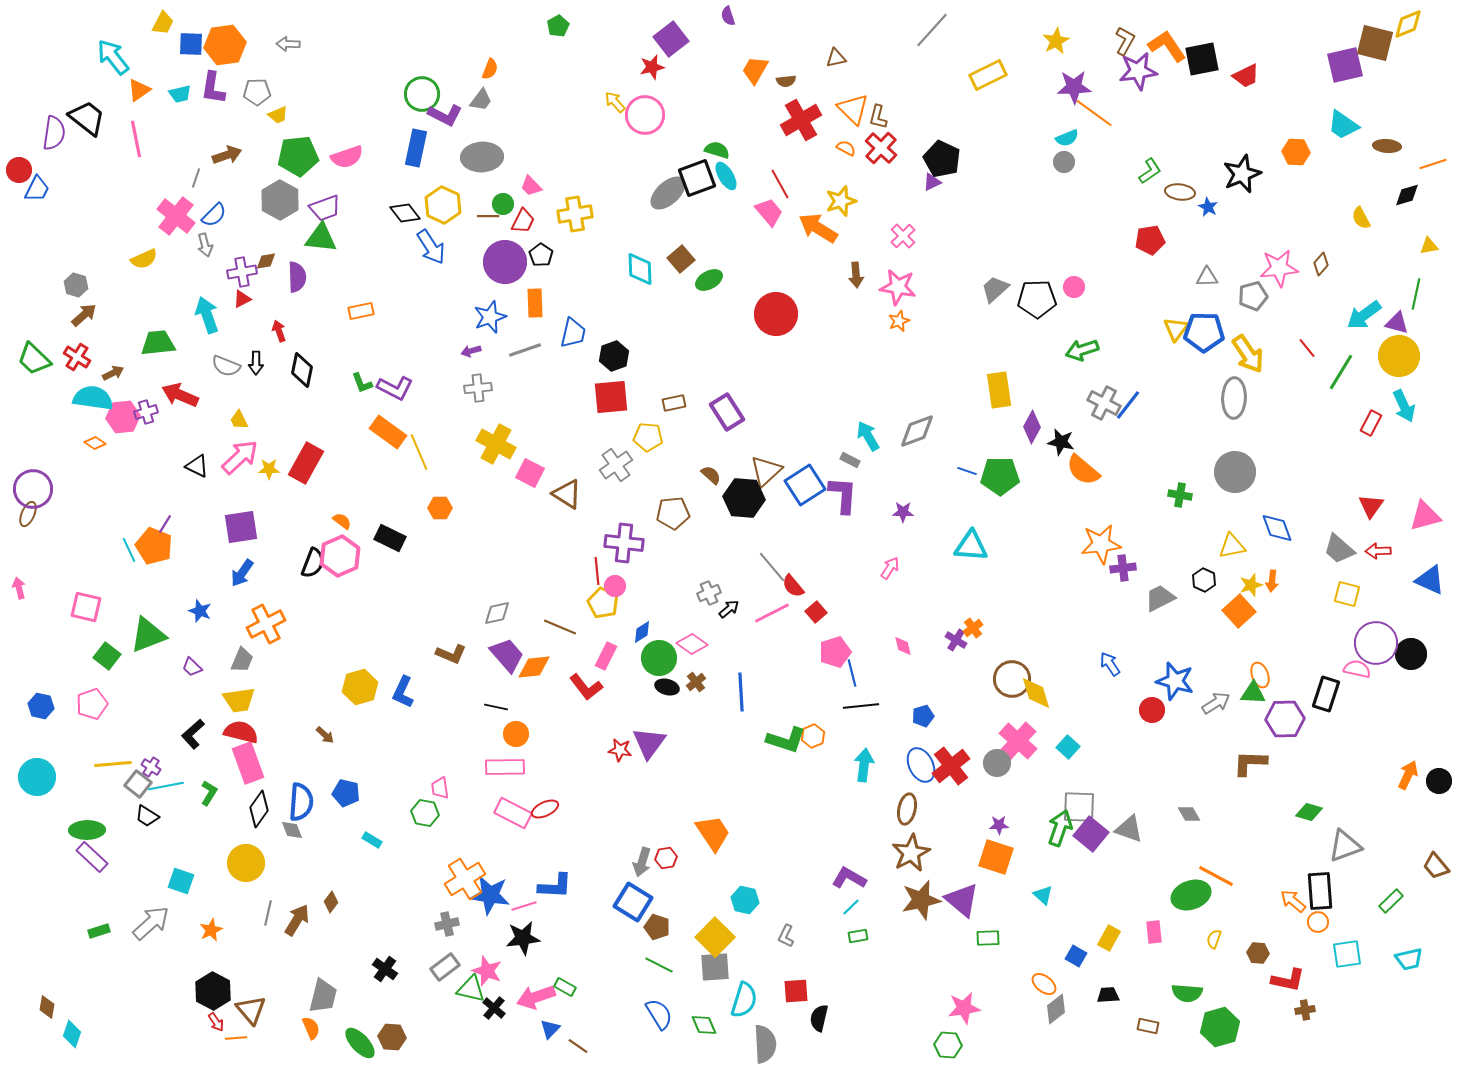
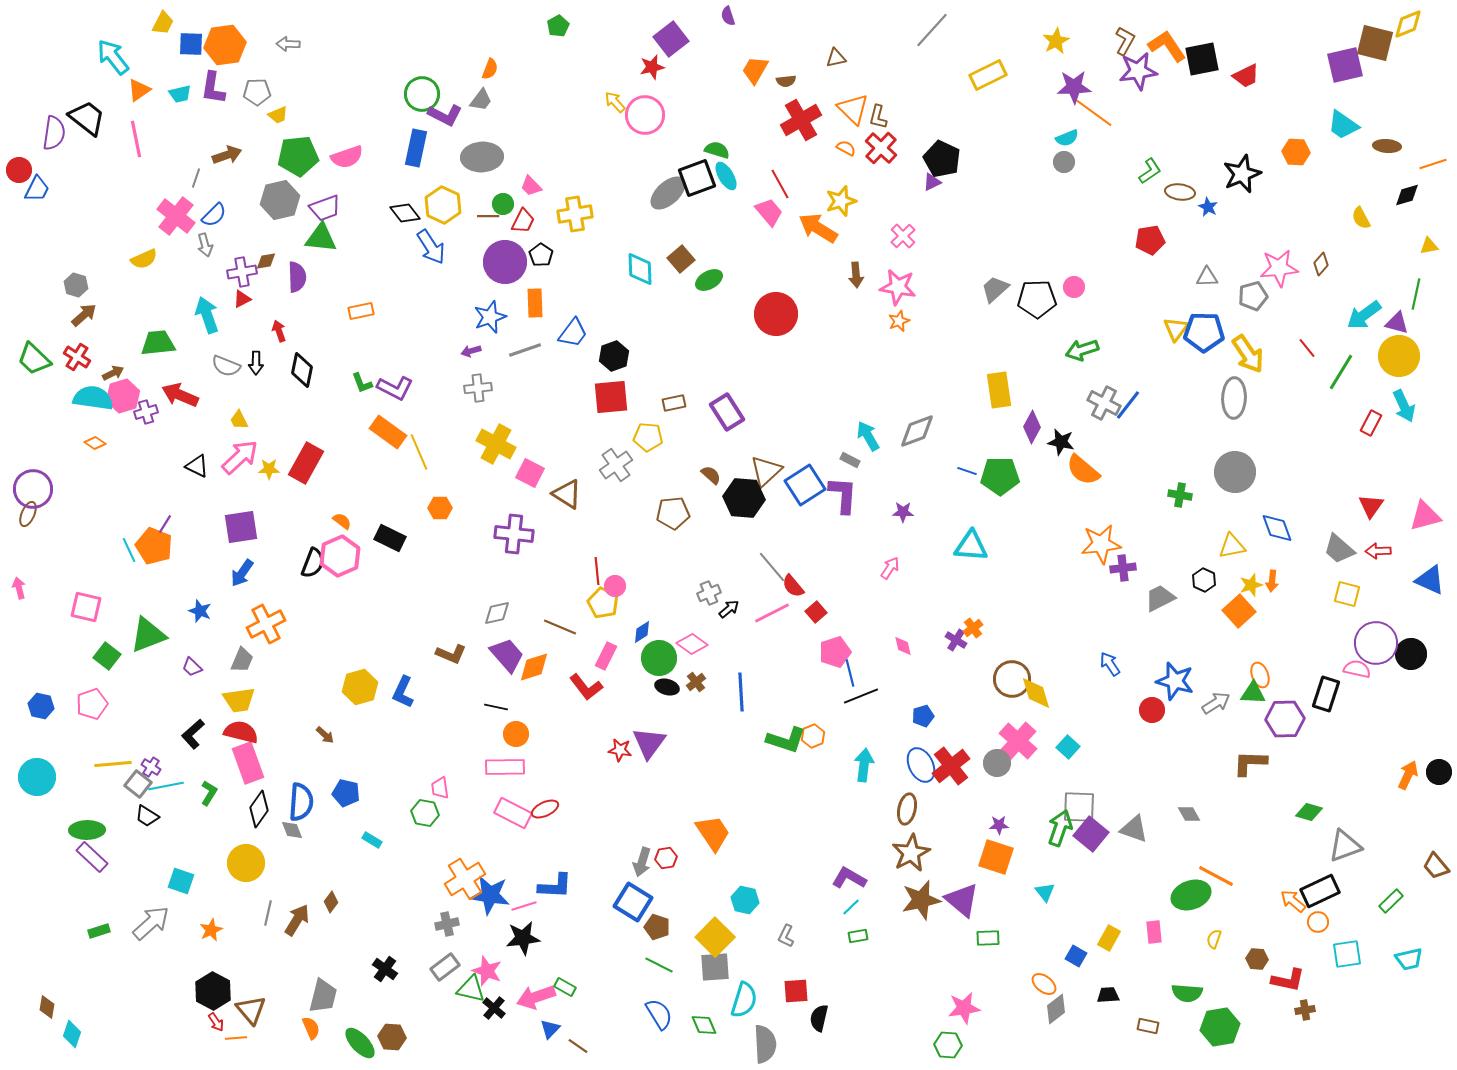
gray hexagon at (280, 200): rotated 18 degrees clockwise
blue trapezoid at (573, 333): rotated 24 degrees clockwise
pink hexagon at (123, 417): moved 21 px up; rotated 12 degrees counterclockwise
purple cross at (624, 543): moved 110 px left, 9 px up
orange diamond at (534, 667): rotated 12 degrees counterclockwise
blue line at (852, 673): moved 2 px left
black line at (861, 706): moved 10 px up; rotated 16 degrees counterclockwise
black circle at (1439, 781): moved 9 px up
gray triangle at (1129, 829): moved 5 px right
black rectangle at (1320, 891): rotated 69 degrees clockwise
cyan triangle at (1043, 895): moved 2 px right, 3 px up; rotated 10 degrees clockwise
brown hexagon at (1258, 953): moved 1 px left, 6 px down
green hexagon at (1220, 1027): rotated 6 degrees clockwise
